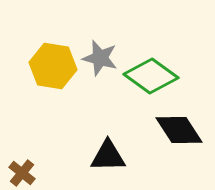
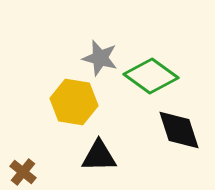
yellow hexagon: moved 21 px right, 36 px down
black diamond: rotated 15 degrees clockwise
black triangle: moved 9 px left
brown cross: moved 1 px right, 1 px up
